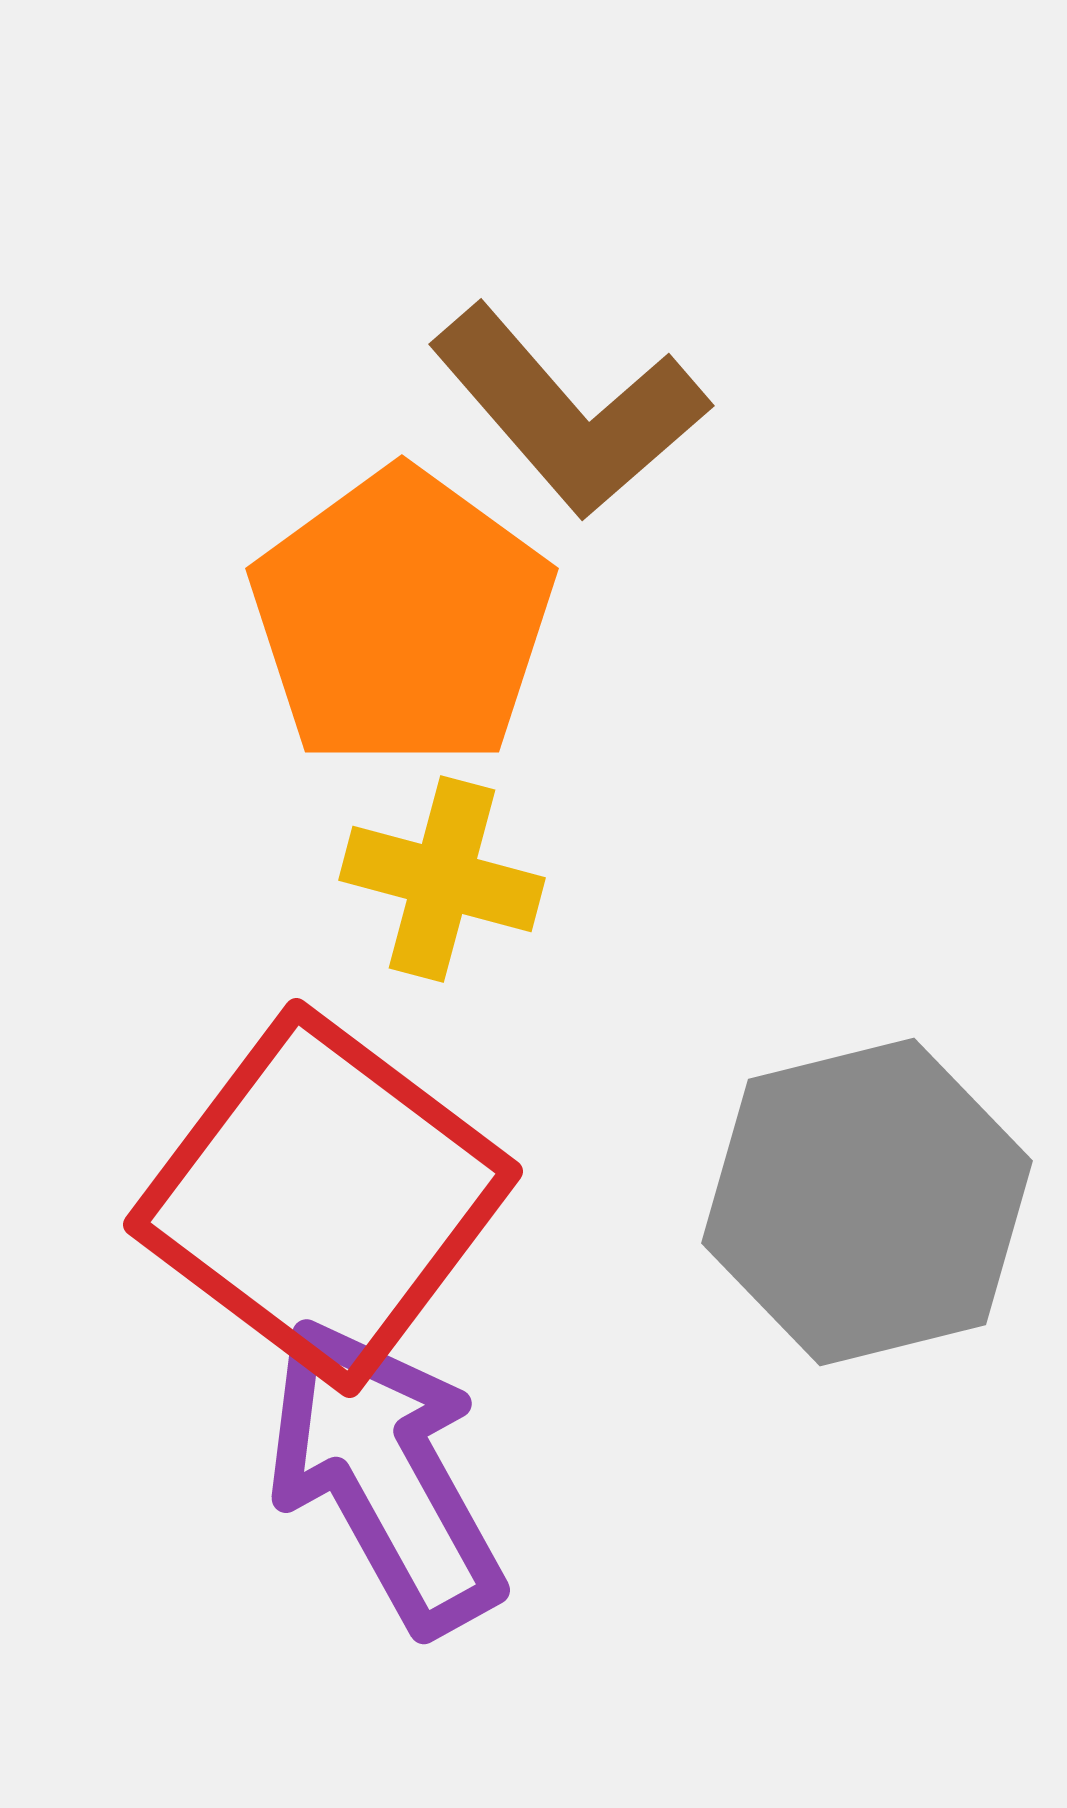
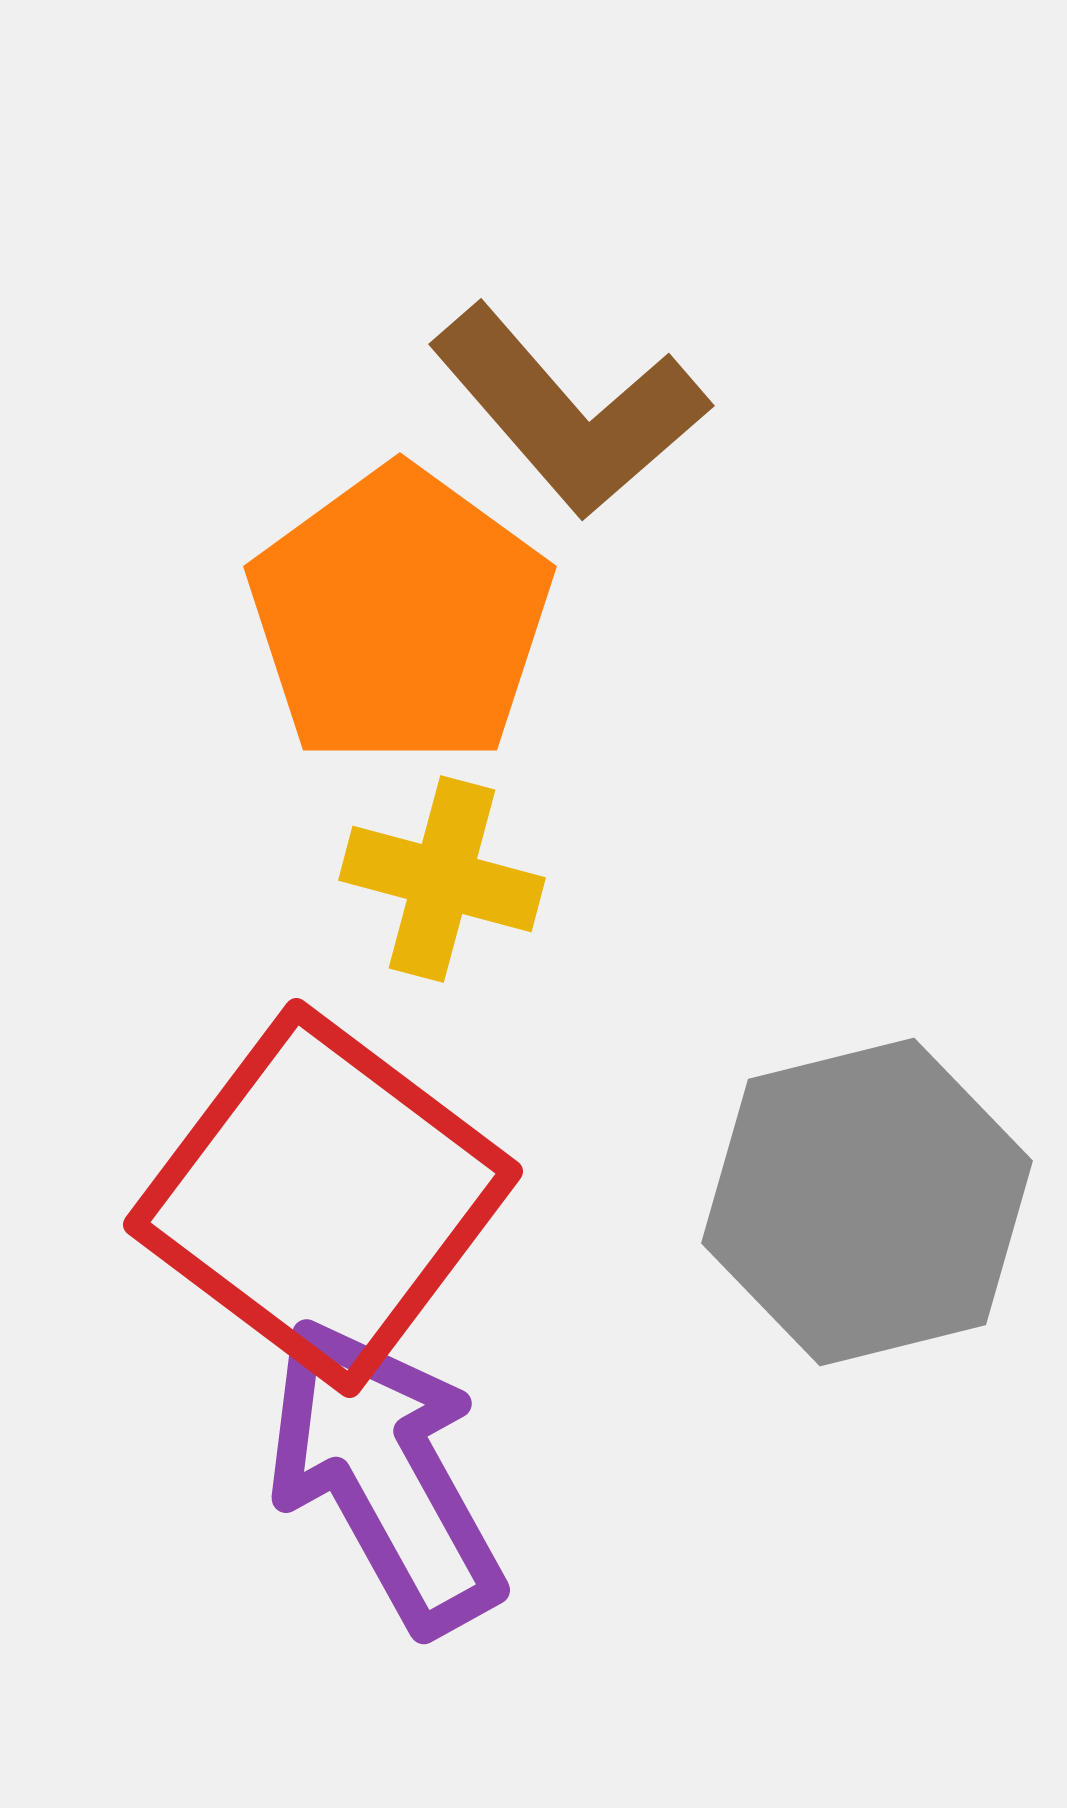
orange pentagon: moved 2 px left, 2 px up
